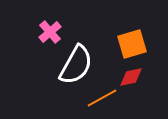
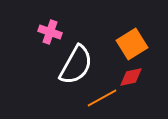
pink cross: rotated 30 degrees counterclockwise
orange square: rotated 16 degrees counterclockwise
